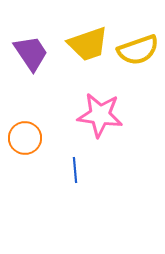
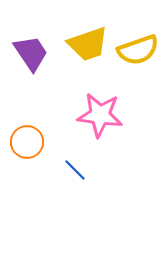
orange circle: moved 2 px right, 4 px down
blue line: rotated 40 degrees counterclockwise
